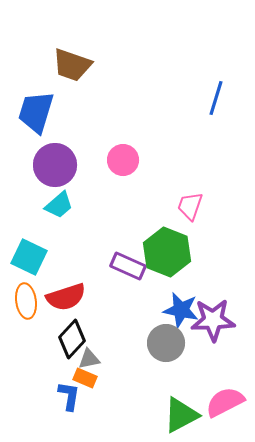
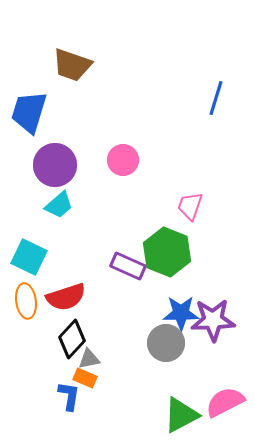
blue trapezoid: moved 7 px left
blue star: moved 3 px down; rotated 12 degrees counterclockwise
